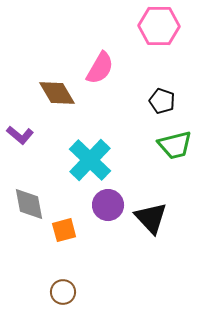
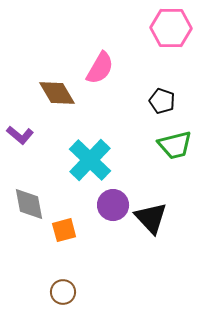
pink hexagon: moved 12 px right, 2 px down
purple circle: moved 5 px right
